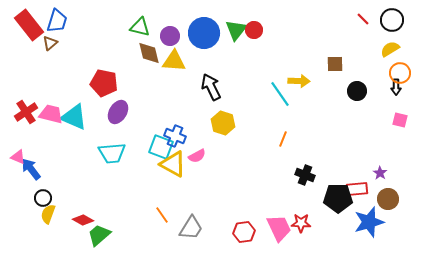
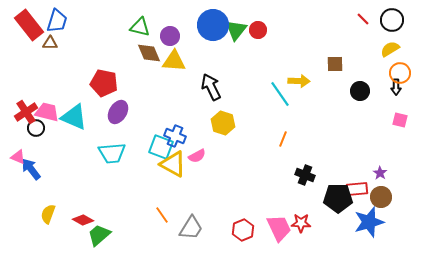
red circle at (254, 30): moved 4 px right
blue circle at (204, 33): moved 9 px right, 8 px up
brown triangle at (50, 43): rotated 42 degrees clockwise
brown diamond at (149, 53): rotated 10 degrees counterclockwise
black circle at (357, 91): moved 3 px right
pink trapezoid at (51, 114): moved 4 px left, 2 px up
black circle at (43, 198): moved 7 px left, 70 px up
brown circle at (388, 199): moved 7 px left, 2 px up
red hexagon at (244, 232): moved 1 px left, 2 px up; rotated 15 degrees counterclockwise
